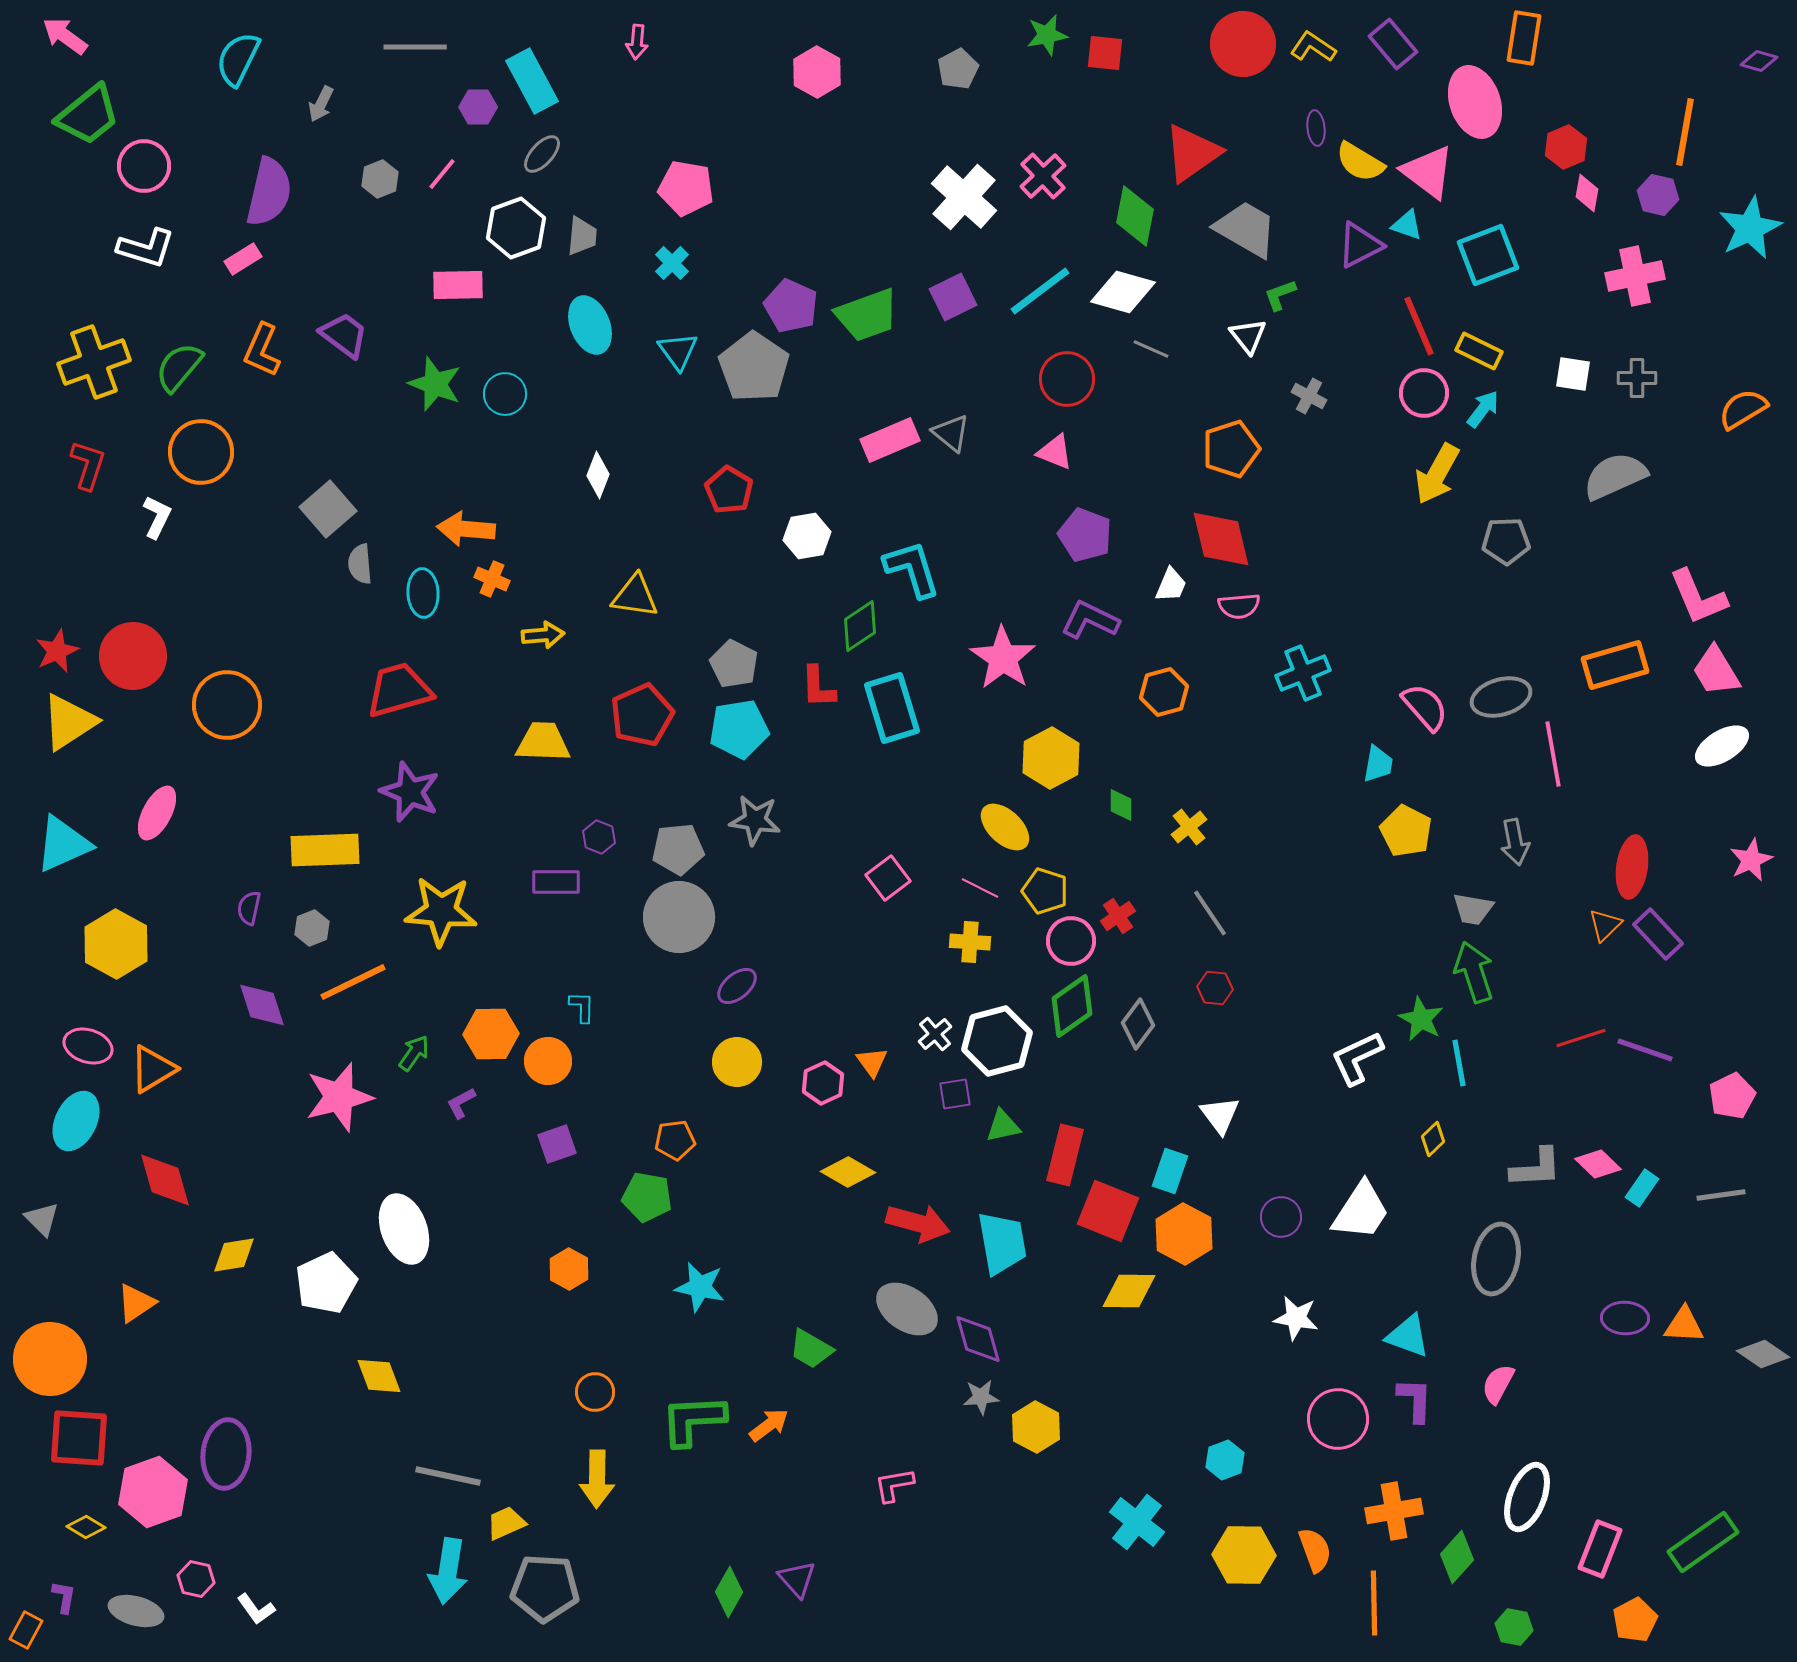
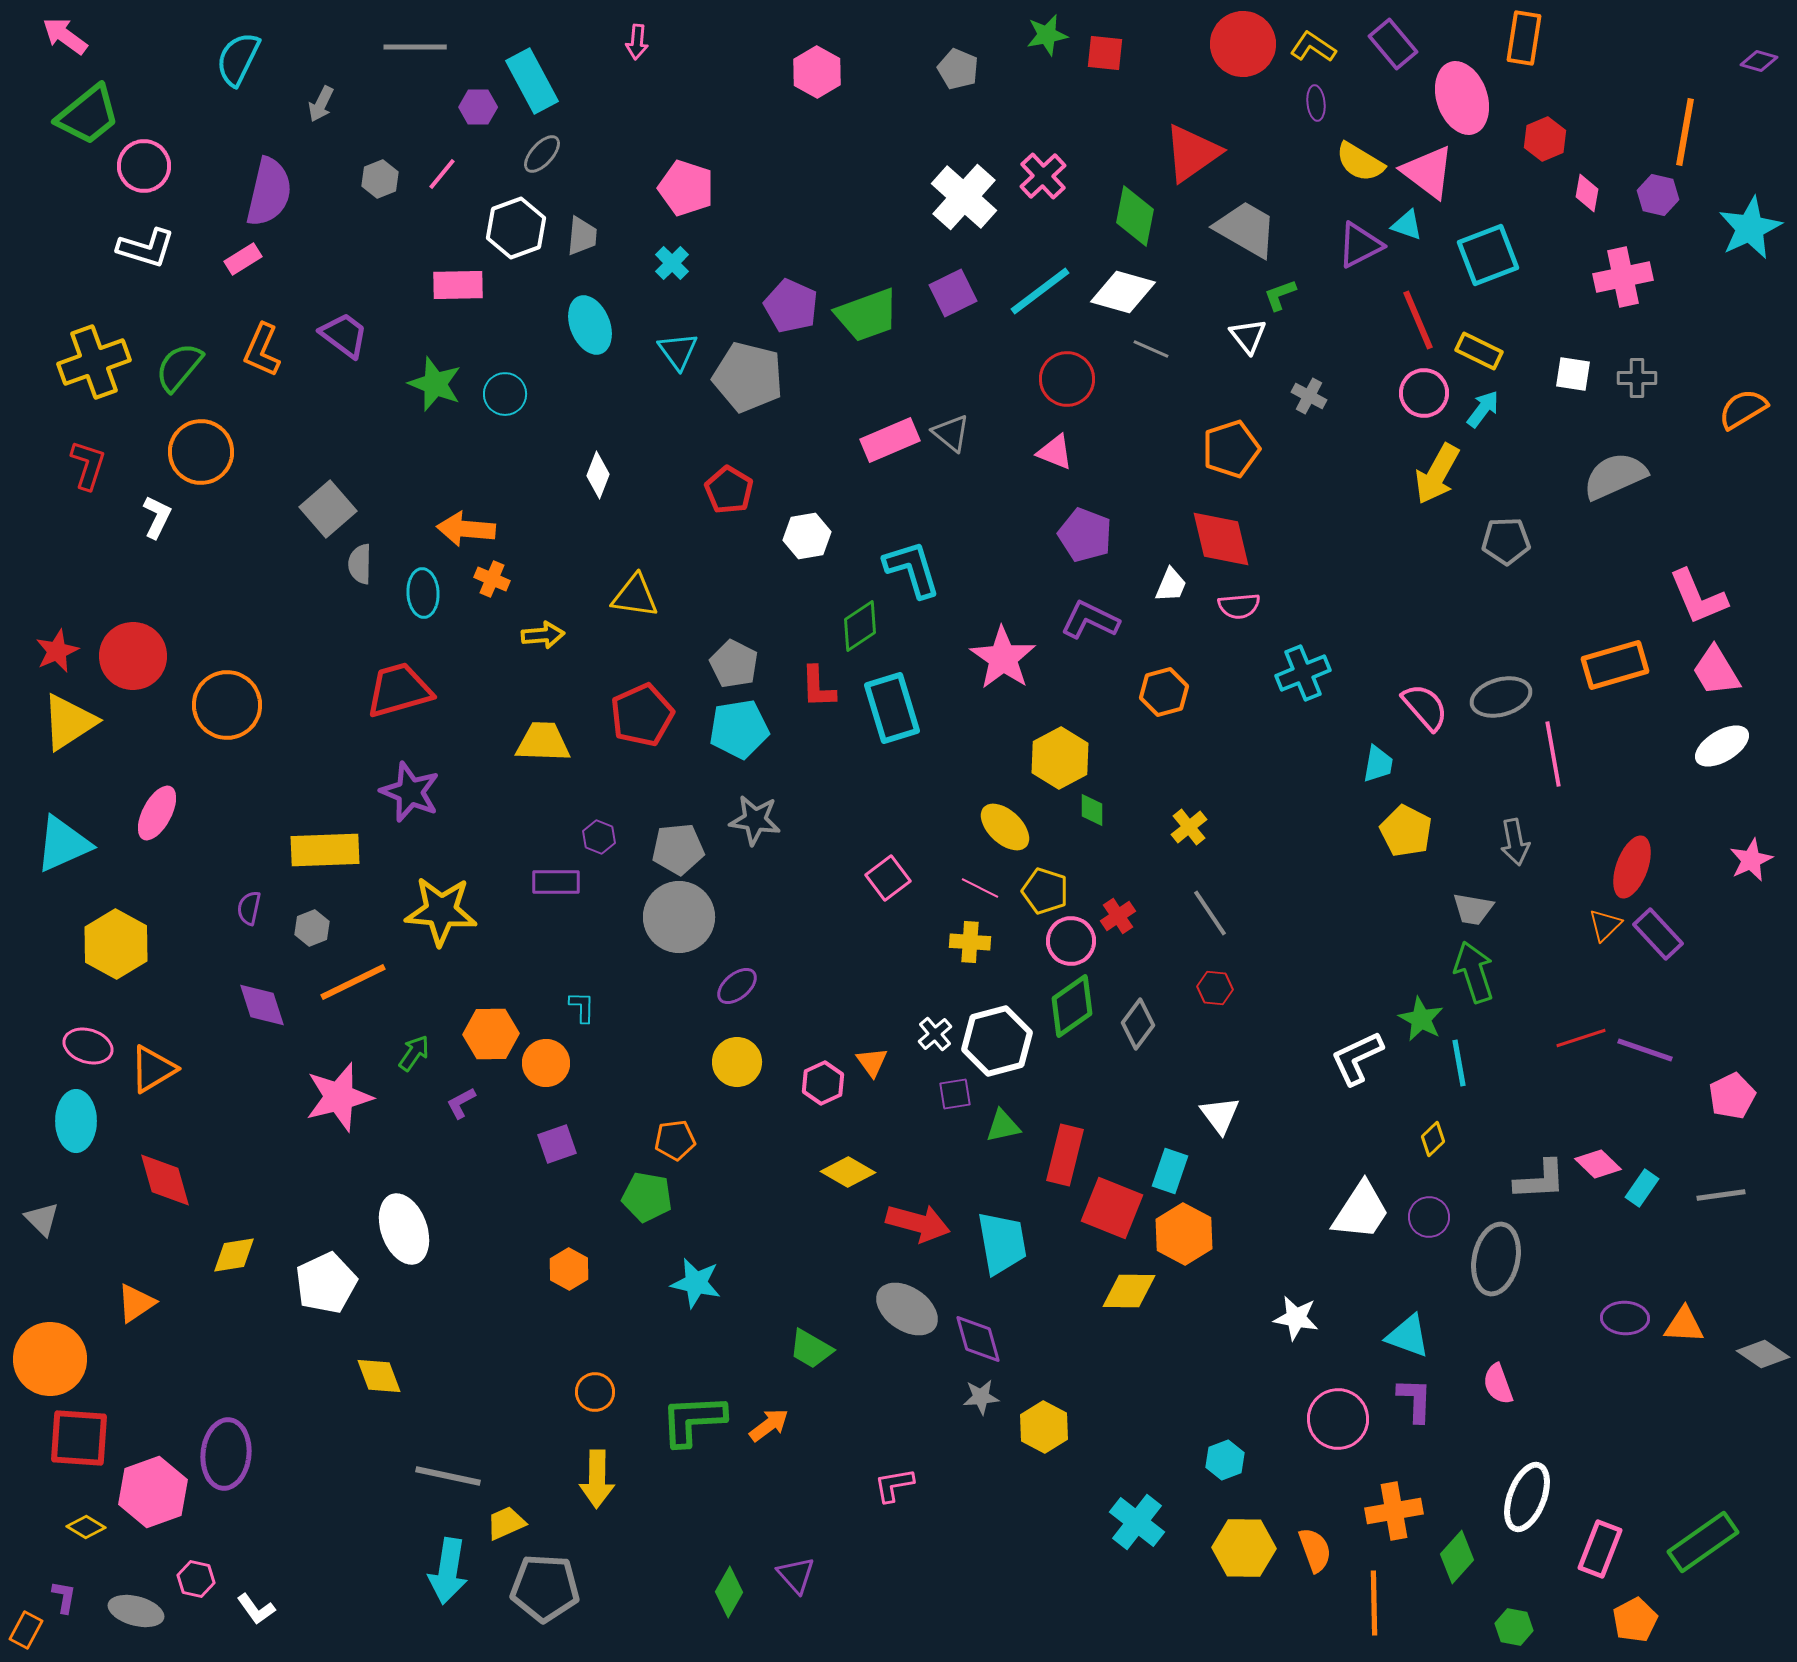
gray pentagon at (958, 69): rotated 21 degrees counterclockwise
pink ellipse at (1475, 102): moved 13 px left, 4 px up
purple ellipse at (1316, 128): moved 25 px up
red hexagon at (1566, 147): moved 21 px left, 8 px up
pink pentagon at (686, 188): rotated 8 degrees clockwise
pink cross at (1635, 276): moved 12 px left, 1 px down
purple square at (953, 297): moved 4 px up
red line at (1419, 326): moved 1 px left, 6 px up
gray pentagon at (754, 367): moved 6 px left, 10 px down; rotated 20 degrees counterclockwise
gray semicircle at (360, 564): rotated 6 degrees clockwise
yellow hexagon at (1051, 758): moved 9 px right
green diamond at (1121, 805): moved 29 px left, 5 px down
red ellipse at (1632, 867): rotated 12 degrees clockwise
orange circle at (548, 1061): moved 2 px left, 2 px down
cyan ellipse at (76, 1121): rotated 26 degrees counterclockwise
gray L-shape at (1536, 1168): moved 4 px right, 12 px down
red square at (1108, 1211): moved 4 px right, 3 px up
purple circle at (1281, 1217): moved 148 px right
cyan star at (700, 1287): moved 4 px left, 4 px up
pink semicircle at (1498, 1384): rotated 48 degrees counterclockwise
yellow hexagon at (1036, 1427): moved 8 px right
yellow hexagon at (1244, 1555): moved 7 px up
purple triangle at (797, 1579): moved 1 px left, 4 px up
